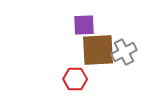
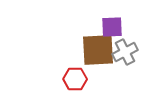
purple square: moved 28 px right, 2 px down
gray cross: moved 1 px right
